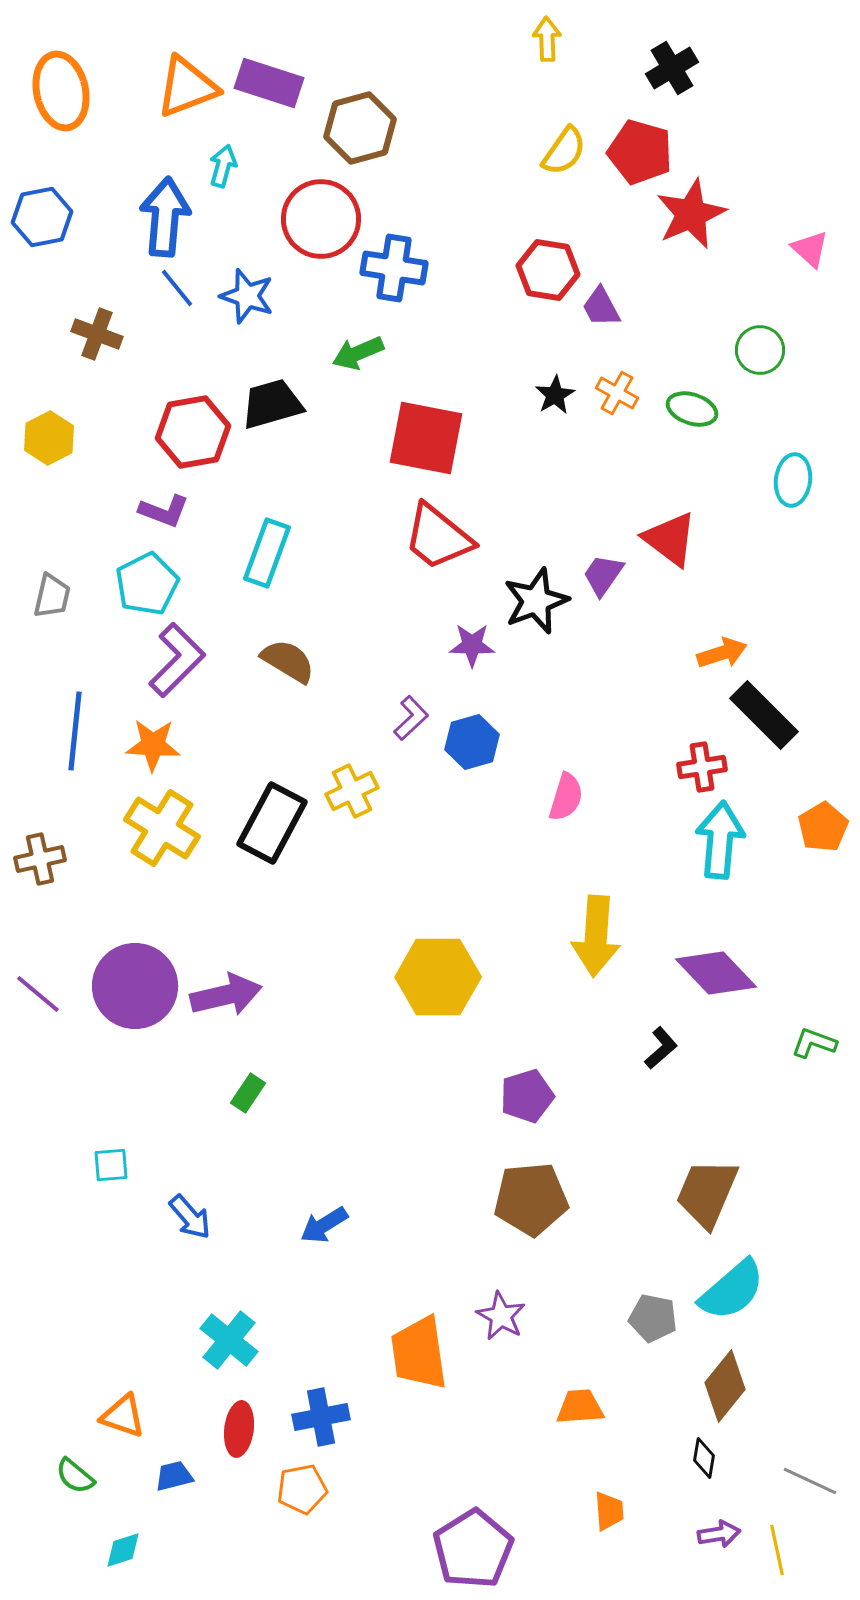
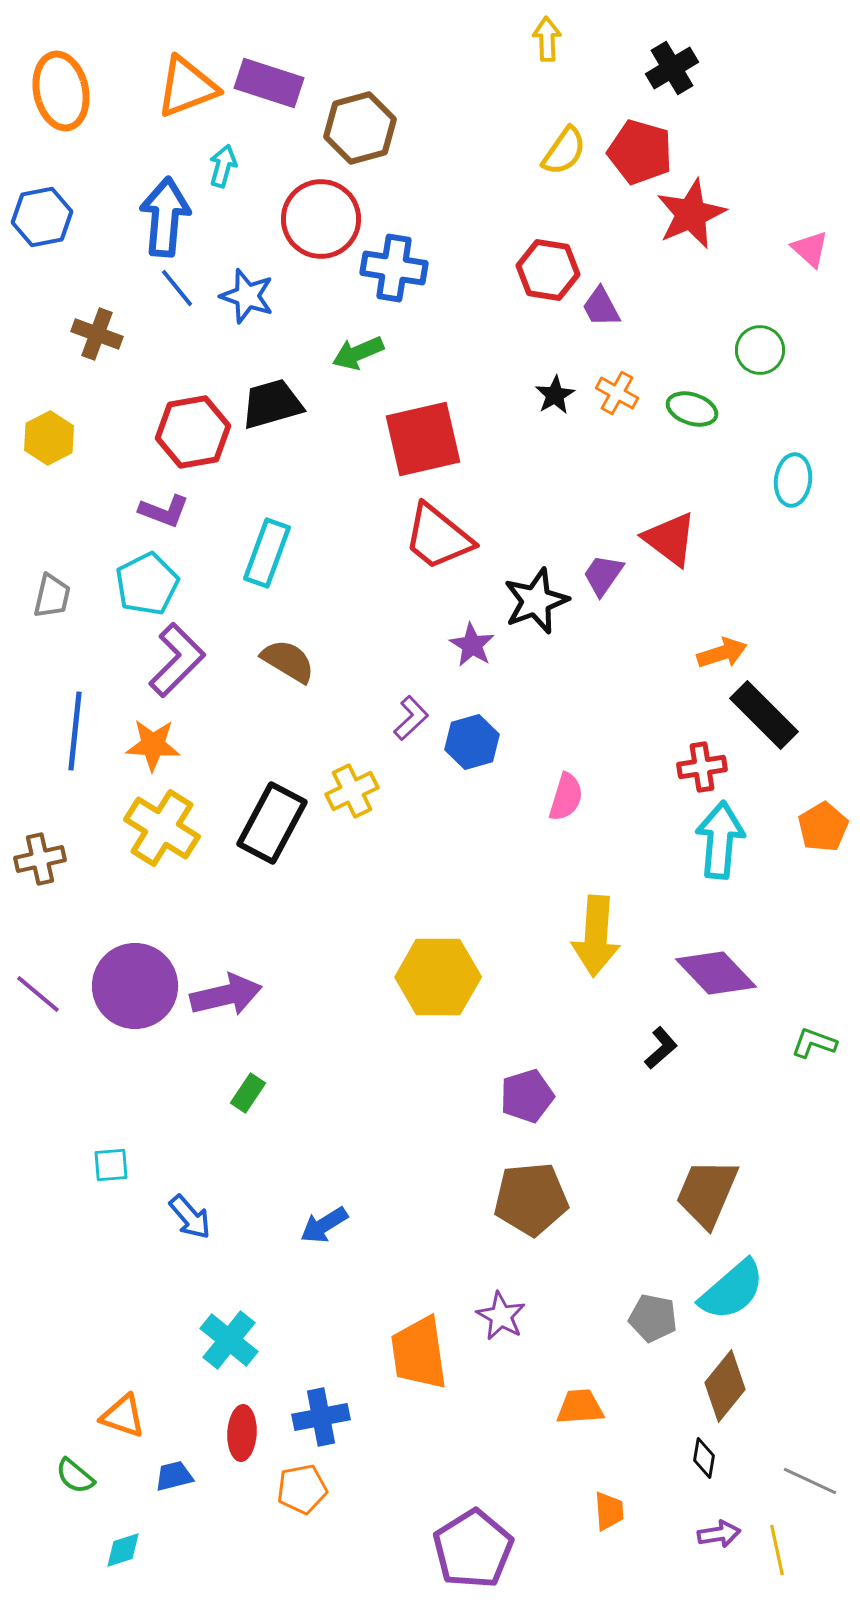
red square at (426, 438): moved 3 px left, 1 px down; rotated 24 degrees counterclockwise
purple star at (472, 645): rotated 30 degrees clockwise
red ellipse at (239, 1429): moved 3 px right, 4 px down; rotated 4 degrees counterclockwise
